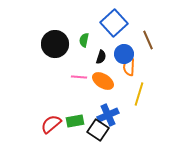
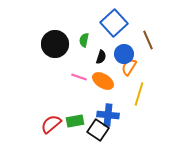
orange semicircle: rotated 30 degrees clockwise
pink line: rotated 14 degrees clockwise
blue cross: rotated 30 degrees clockwise
